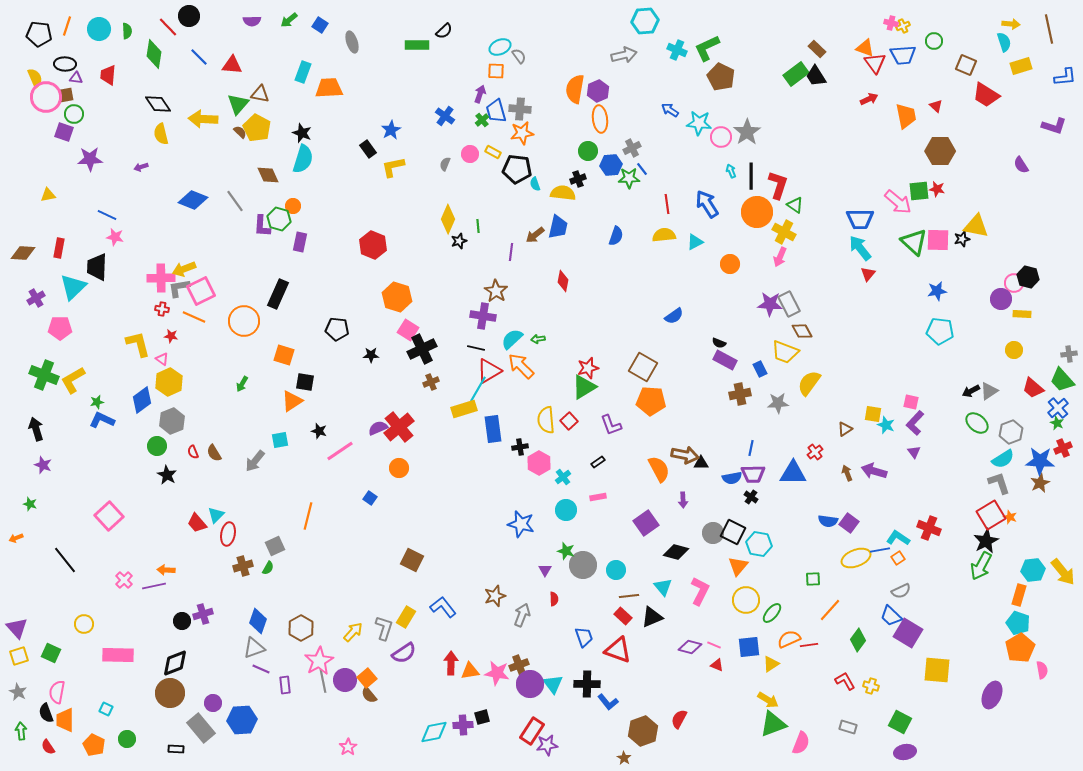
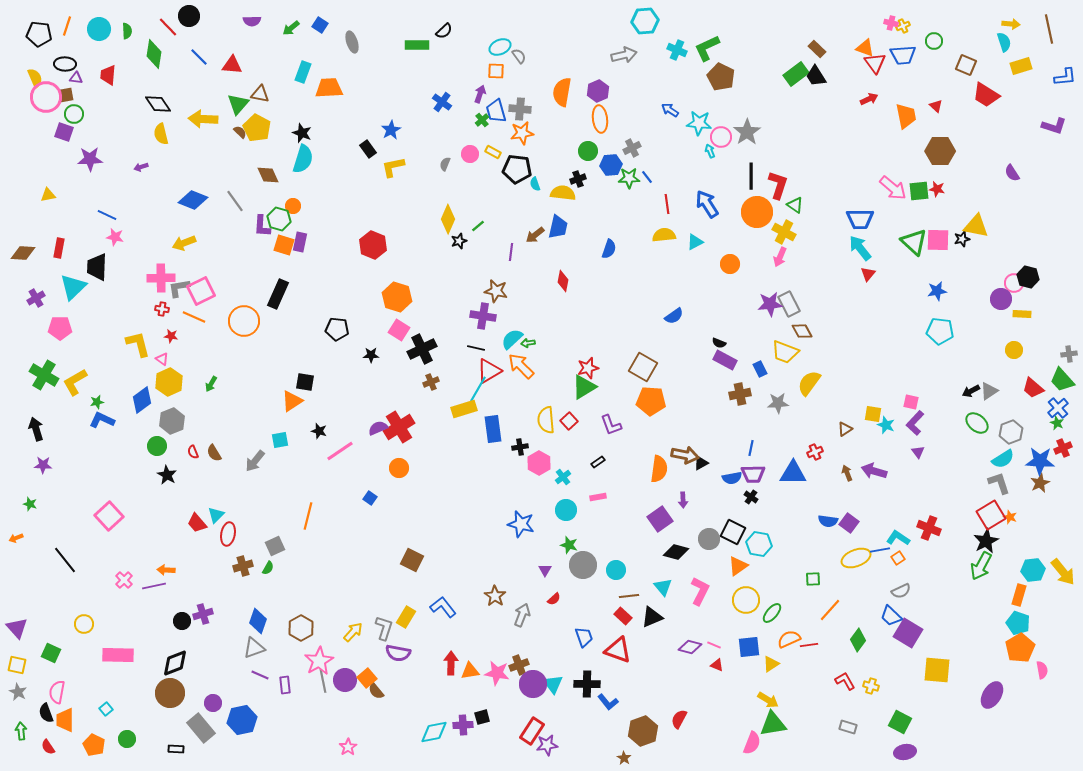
green arrow at (289, 20): moved 2 px right, 8 px down
orange semicircle at (575, 89): moved 13 px left, 3 px down
blue cross at (445, 116): moved 3 px left, 14 px up
purple semicircle at (1021, 165): moved 9 px left, 8 px down
blue line at (642, 169): moved 5 px right, 8 px down
cyan arrow at (731, 171): moved 21 px left, 20 px up
pink arrow at (898, 202): moved 5 px left, 14 px up
green line at (478, 226): rotated 56 degrees clockwise
blue semicircle at (616, 236): moved 7 px left, 13 px down
yellow arrow at (184, 269): moved 26 px up
brown star at (496, 291): rotated 20 degrees counterclockwise
purple star at (770, 304): rotated 10 degrees counterclockwise
pink square at (408, 330): moved 9 px left
green arrow at (538, 339): moved 10 px left, 4 px down
orange square at (284, 355): moved 110 px up
green cross at (44, 375): rotated 8 degrees clockwise
yellow L-shape at (73, 380): moved 2 px right, 2 px down
green arrow at (242, 384): moved 31 px left
red cross at (399, 427): rotated 8 degrees clockwise
red cross at (815, 452): rotated 14 degrees clockwise
purple triangle at (914, 452): moved 4 px right
black triangle at (701, 463): rotated 28 degrees counterclockwise
purple star at (43, 465): rotated 18 degrees counterclockwise
orange semicircle at (659, 469): rotated 36 degrees clockwise
purple square at (646, 523): moved 14 px right, 4 px up
gray circle at (713, 533): moved 4 px left, 6 px down
green star at (566, 551): moved 3 px right, 6 px up
orange triangle at (738, 566): rotated 15 degrees clockwise
brown star at (495, 596): rotated 20 degrees counterclockwise
red semicircle at (554, 599): rotated 48 degrees clockwise
purple semicircle at (404, 653): moved 6 px left; rotated 45 degrees clockwise
yellow square at (19, 656): moved 2 px left, 9 px down; rotated 30 degrees clockwise
purple line at (261, 669): moved 1 px left, 6 px down
purple circle at (530, 684): moved 3 px right
brown semicircle at (369, 695): moved 7 px right, 4 px up
purple ellipse at (992, 695): rotated 8 degrees clockwise
cyan square at (106, 709): rotated 24 degrees clockwise
blue hexagon at (242, 720): rotated 8 degrees counterclockwise
green triangle at (773, 724): rotated 12 degrees clockwise
pink semicircle at (801, 743): moved 49 px left
